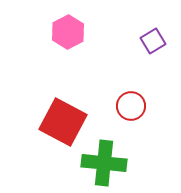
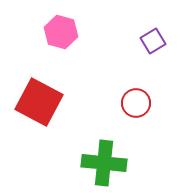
pink hexagon: moved 7 px left; rotated 16 degrees counterclockwise
red circle: moved 5 px right, 3 px up
red square: moved 24 px left, 20 px up
